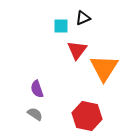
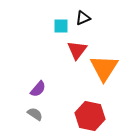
purple semicircle: moved 1 px right; rotated 120 degrees counterclockwise
red hexagon: moved 3 px right
